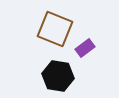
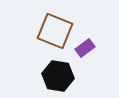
brown square: moved 2 px down
